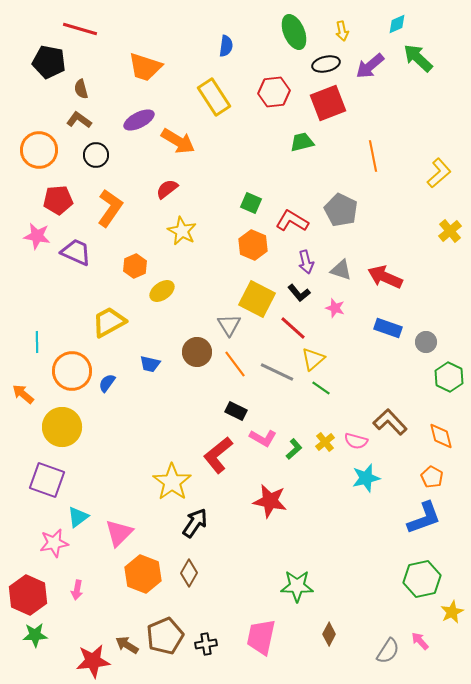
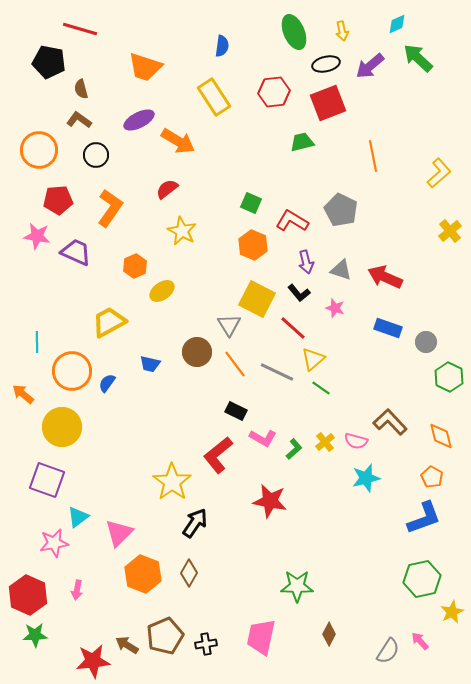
blue semicircle at (226, 46): moved 4 px left
